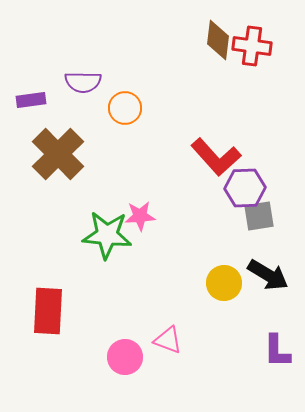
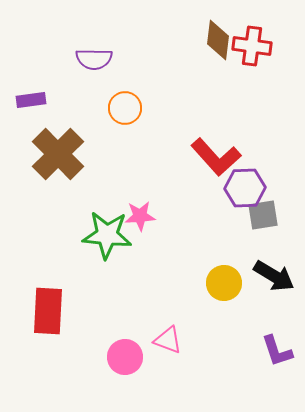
purple semicircle: moved 11 px right, 23 px up
gray square: moved 4 px right, 1 px up
black arrow: moved 6 px right, 1 px down
purple L-shape: rotated 18 degrees counterclockwise
